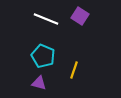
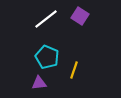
white line: rotated 60 degrees counterclockwise
cyan pentagon: moved 4 px right, 1 px down
purple triangle: rotated 21 degrees counterclockwise
